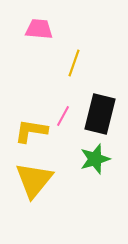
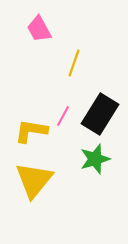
pink trapezoid: rotated 124 degrees counterclockwise
black rectangle: rotated 18 degrees clockwise
